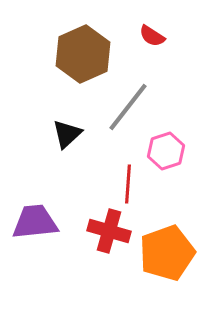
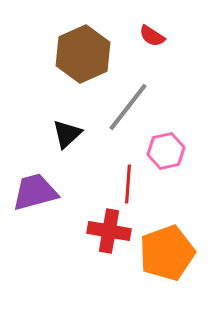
pink hexagon: rotated 6 degrees clockwise
purple trapezoid: moved 30 px up; rotated 9 degrees counterclockwise
red cross: rotated 6 degrees counterclockwise
